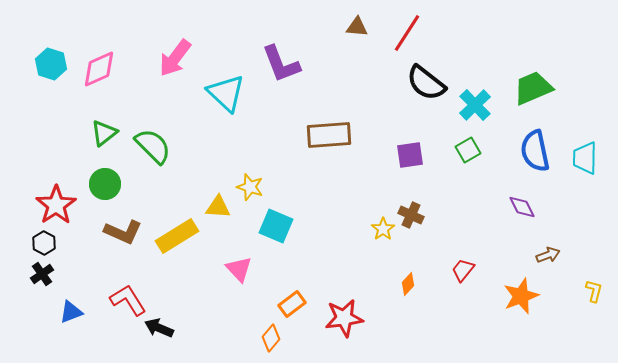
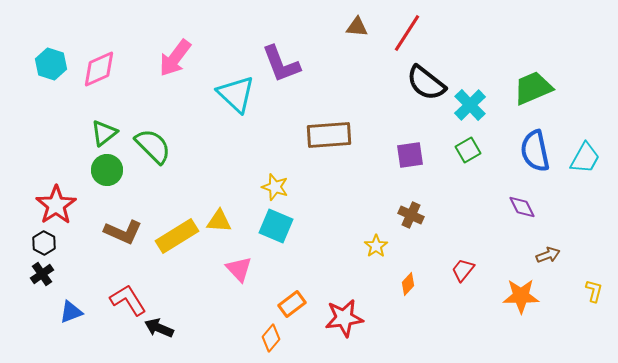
cyan triangle at (226, 93): moved 10 px right, 1 px down
cyan cross at (475, 105): moved 5 px left
cyan trapezoid at (585, 158): rotated 152 degrees counterclockwise
green circle at (105, 184): moved 2 px right, 14 px up
yellow star at (250, 187): moved 25 px right
yellow triangle at (218, 207): moved 1 px right, 14 px down
yellow star at (383, 229): moved 7 px left, 17 px down
orange star at (521, 296): rotated 21 degrees clockwise
